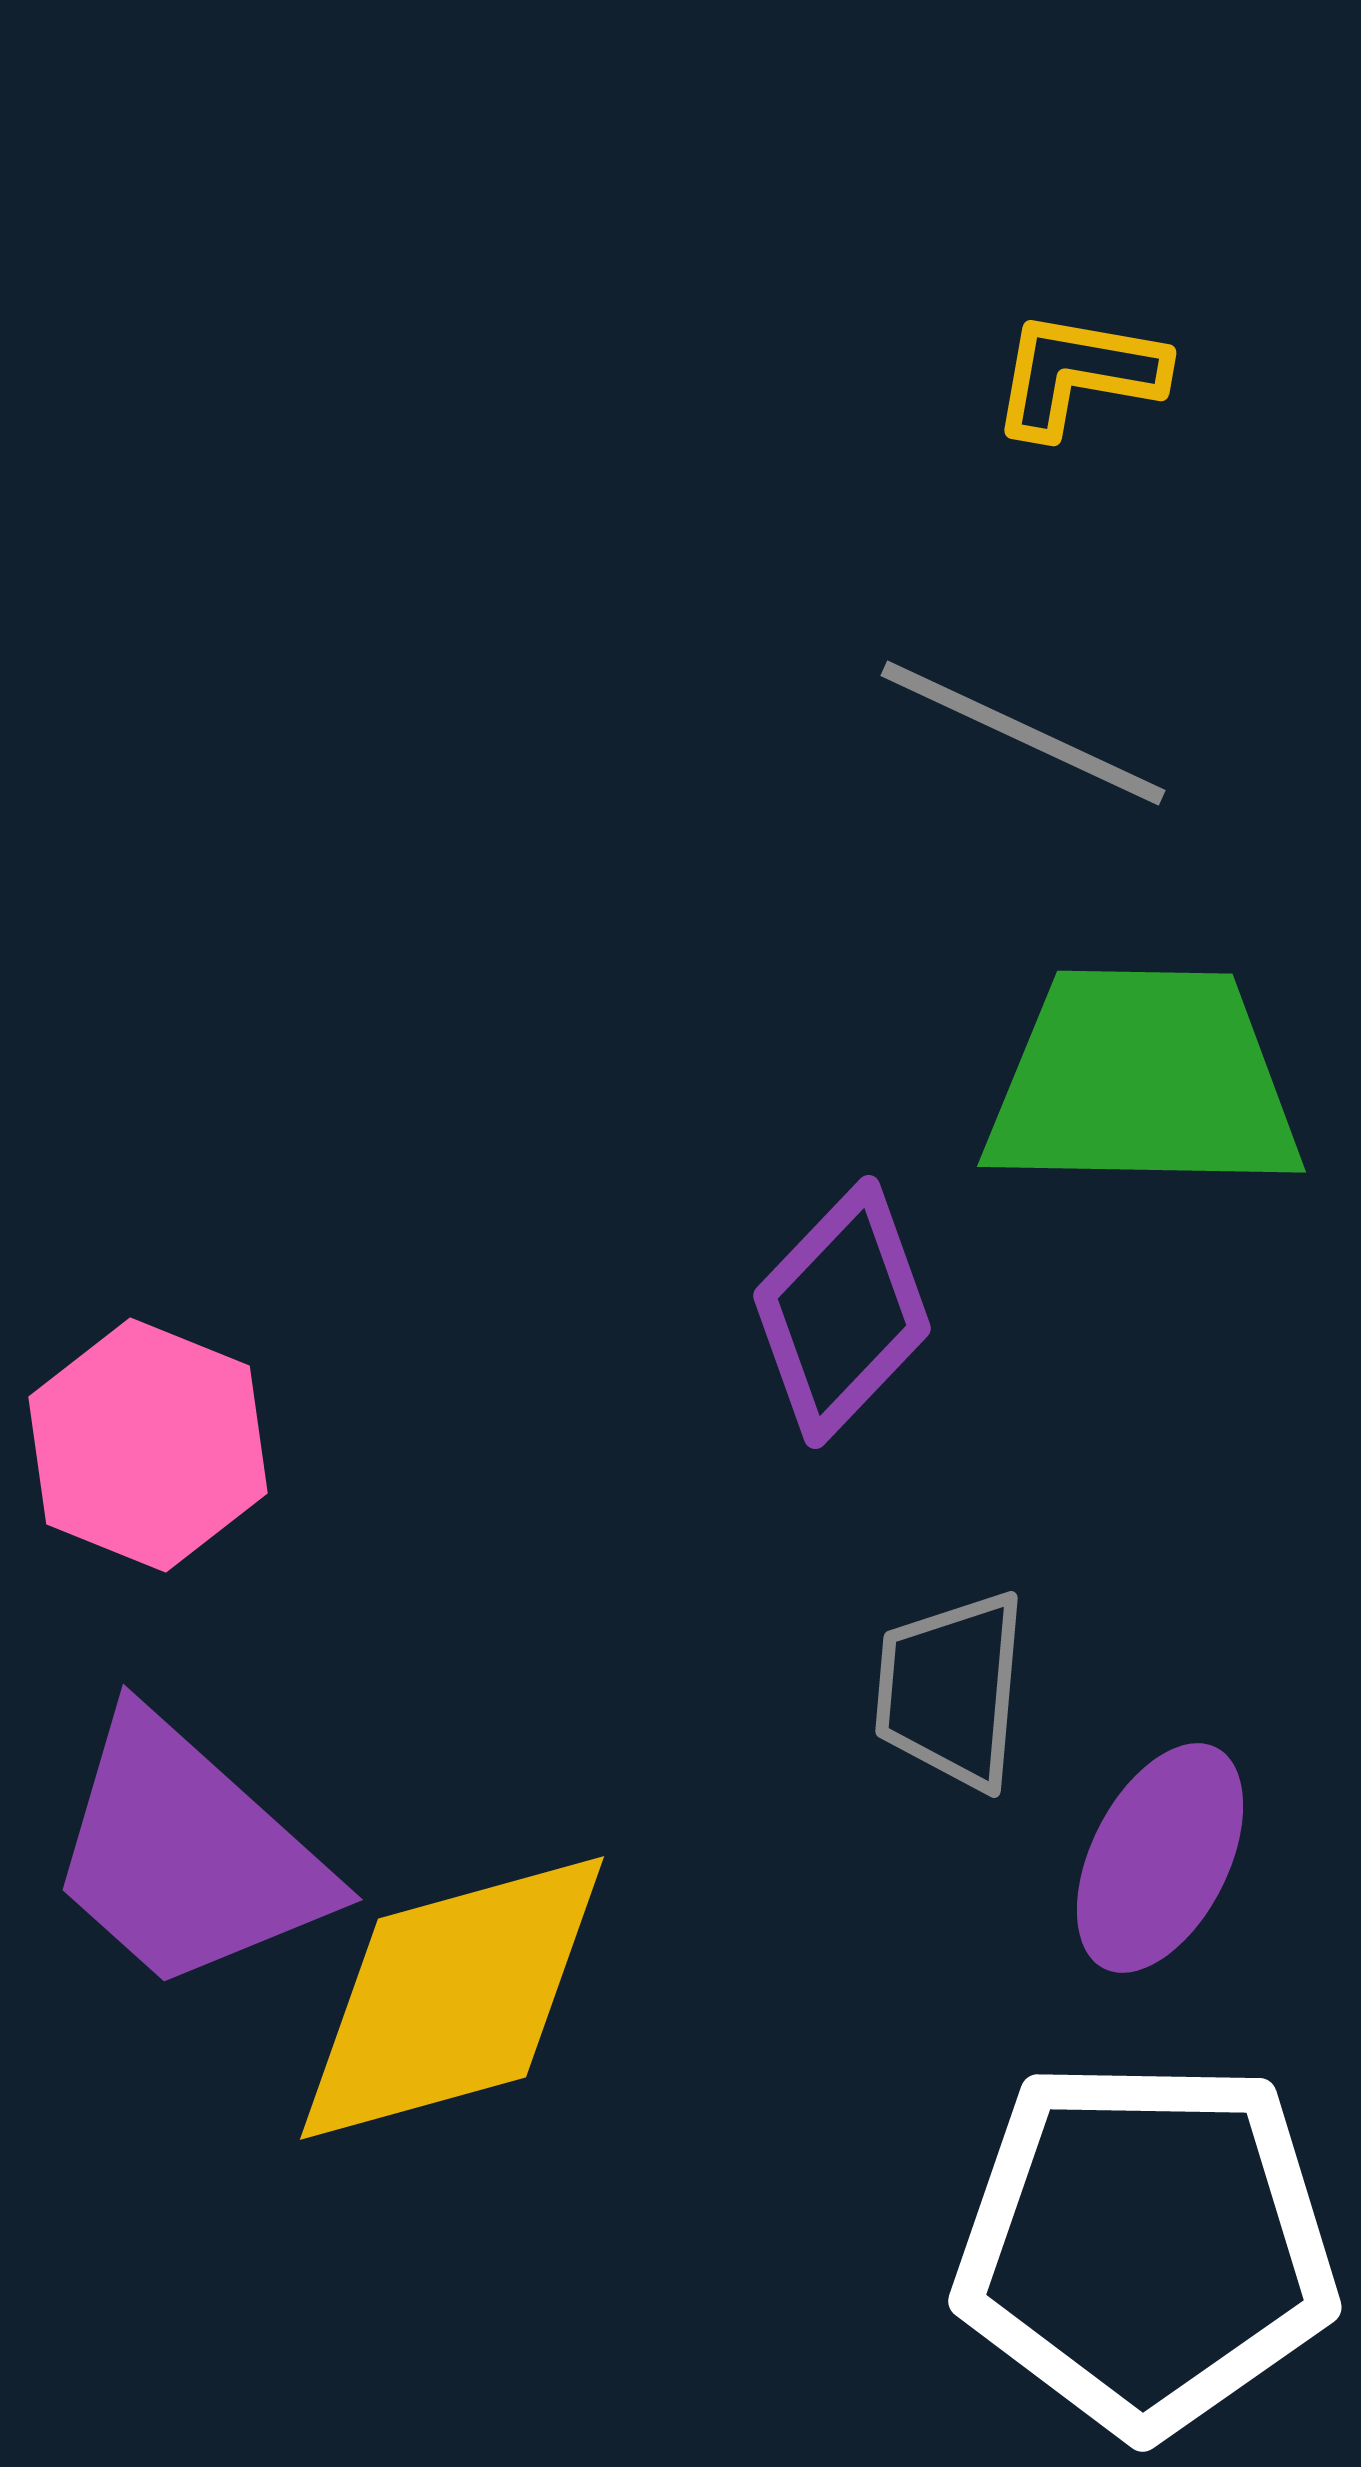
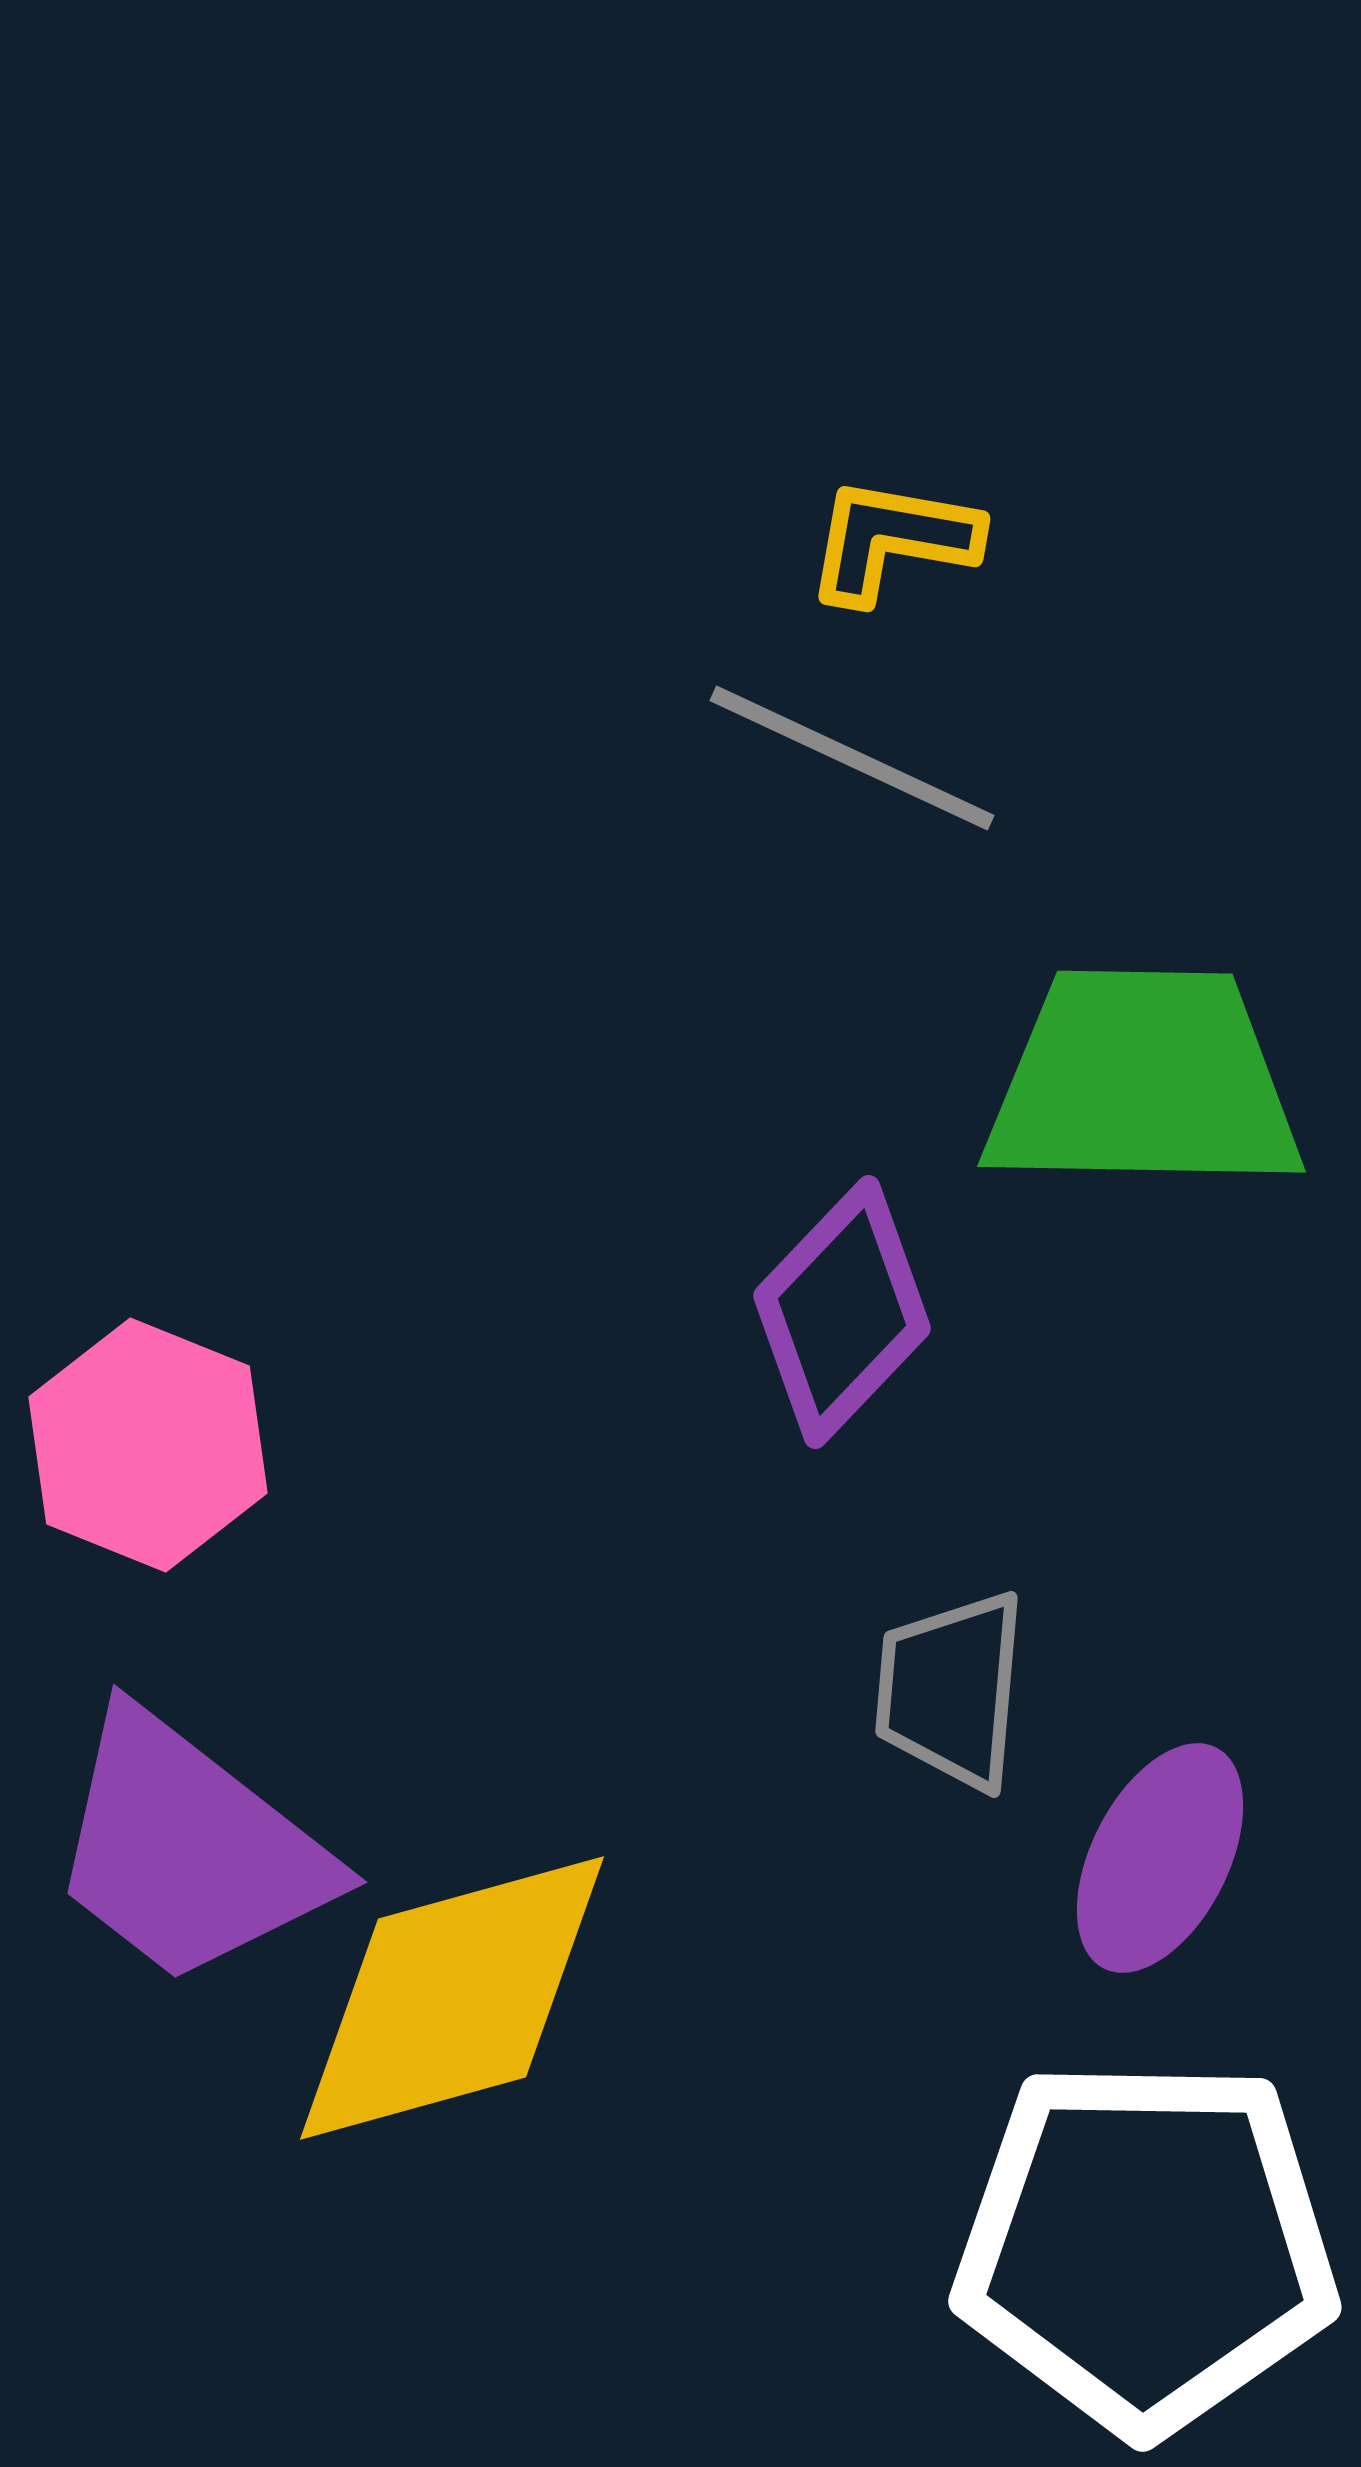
yellow L-shape: moved 186 px left, 166 px down
gray line: moved 171 px left, 25 px down
purple trapezoid: moved 2 px right, 5 px up; rotated 4 degrees counterclockwise
